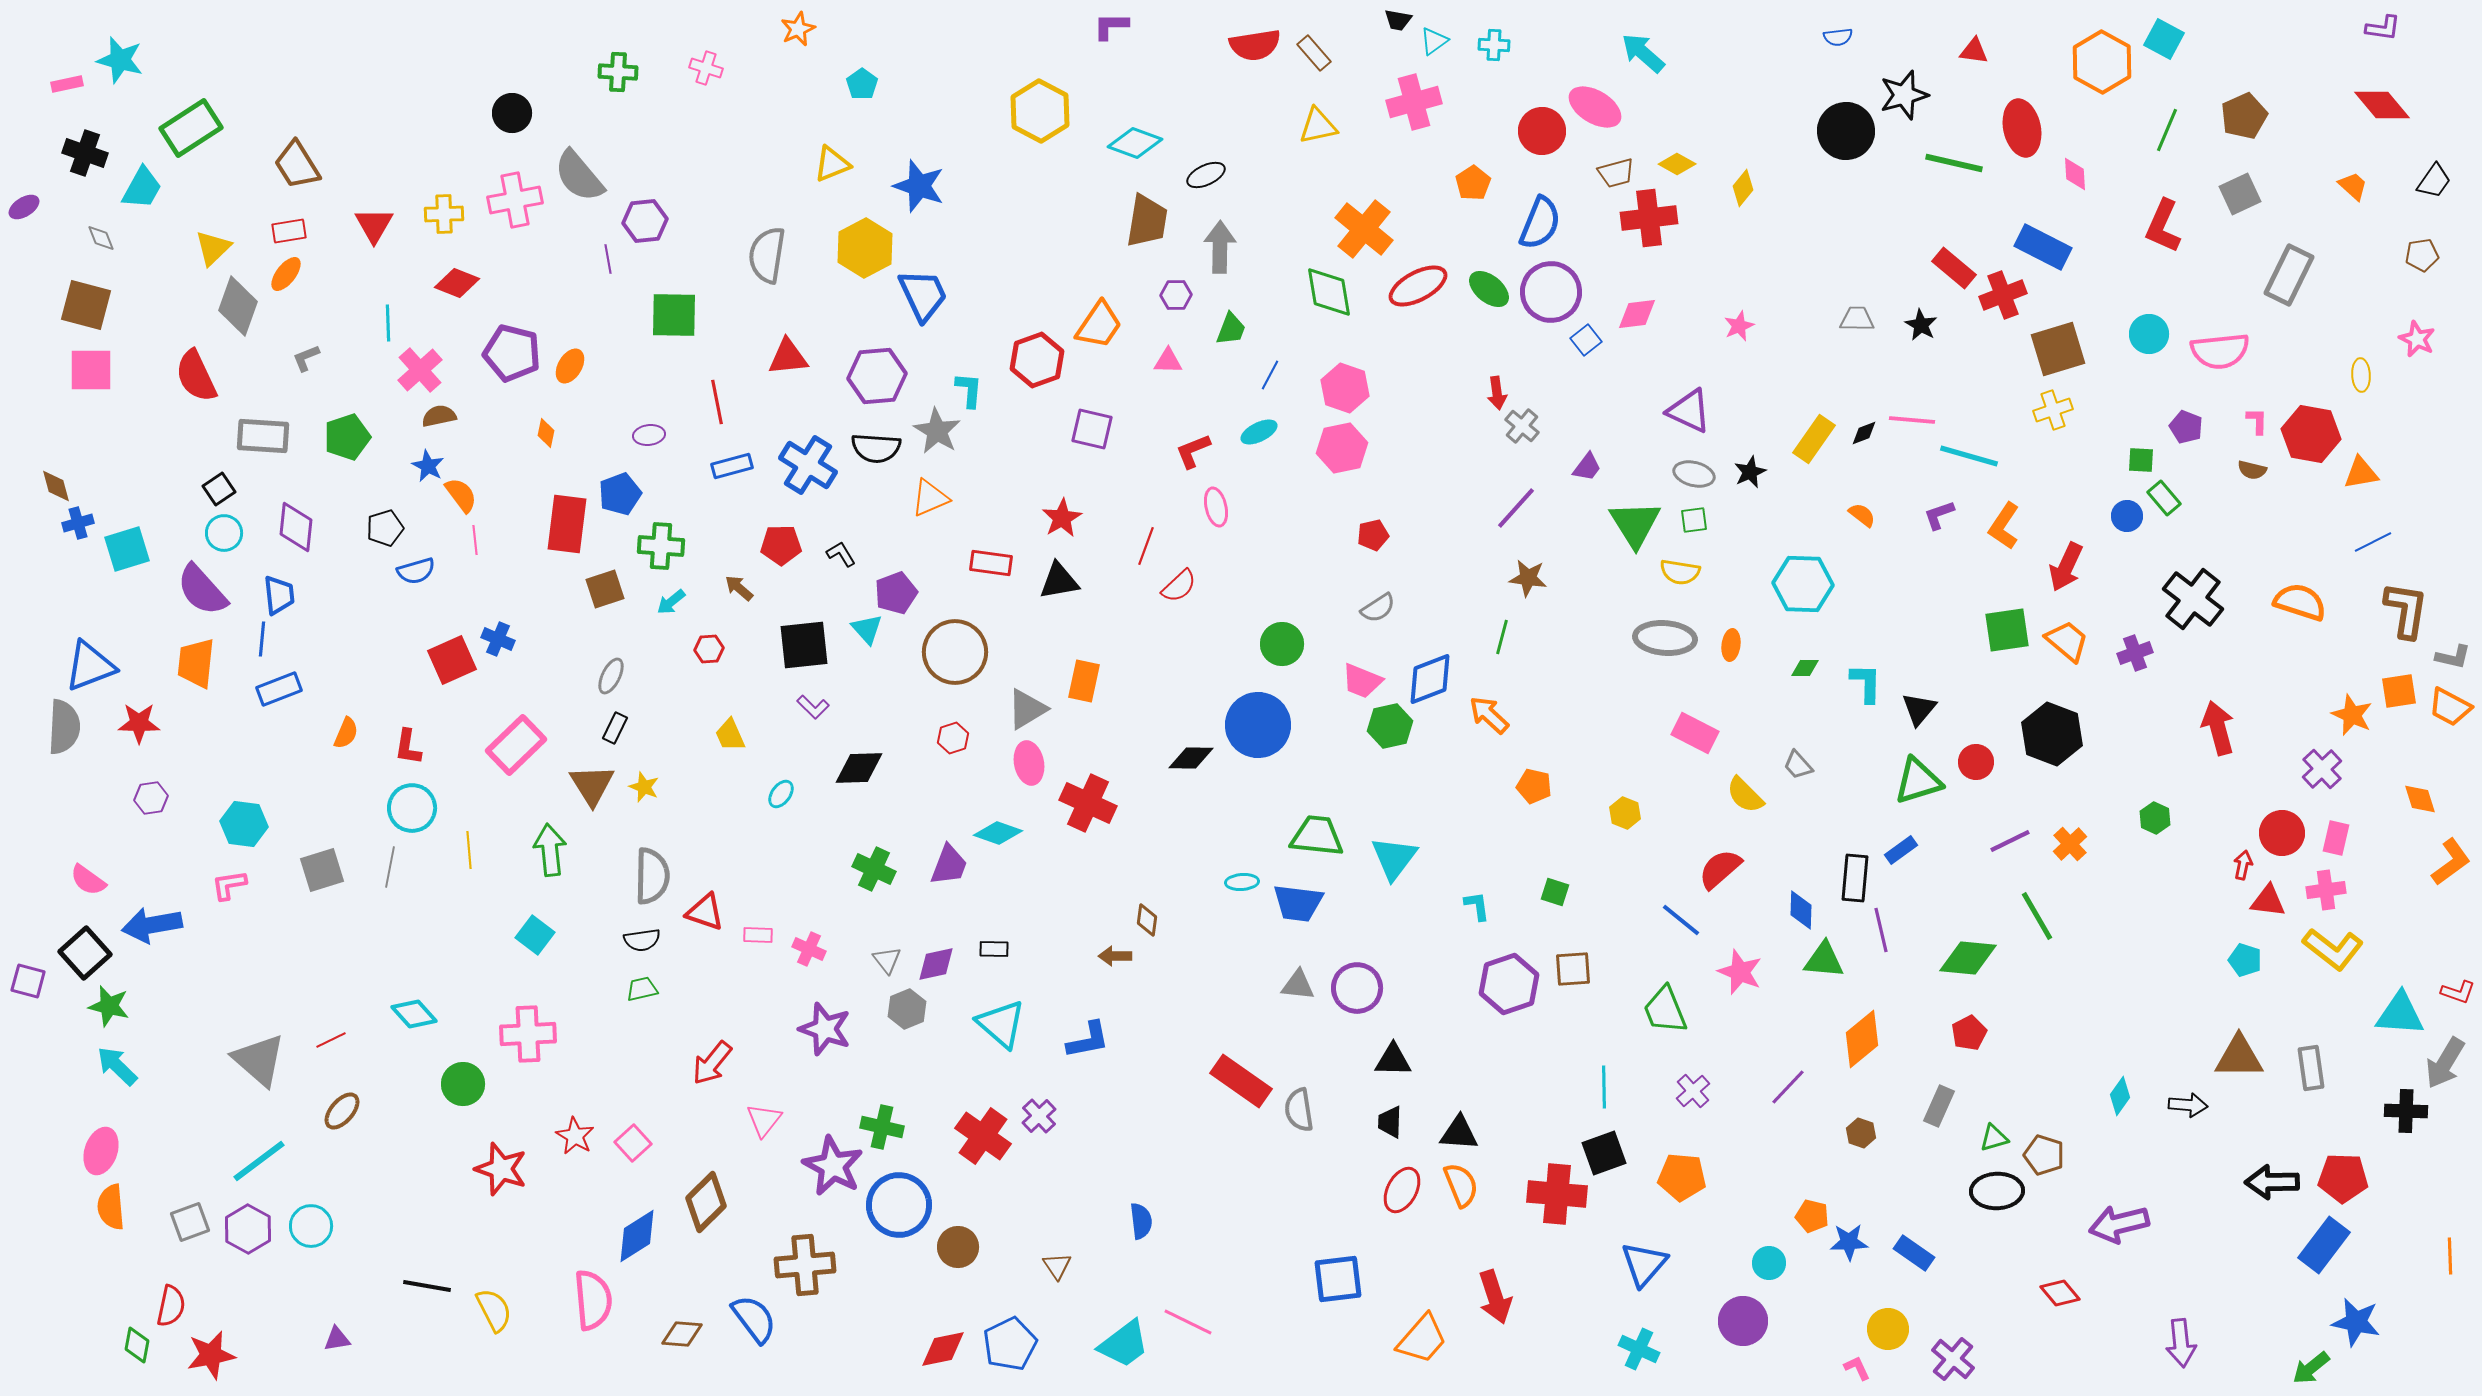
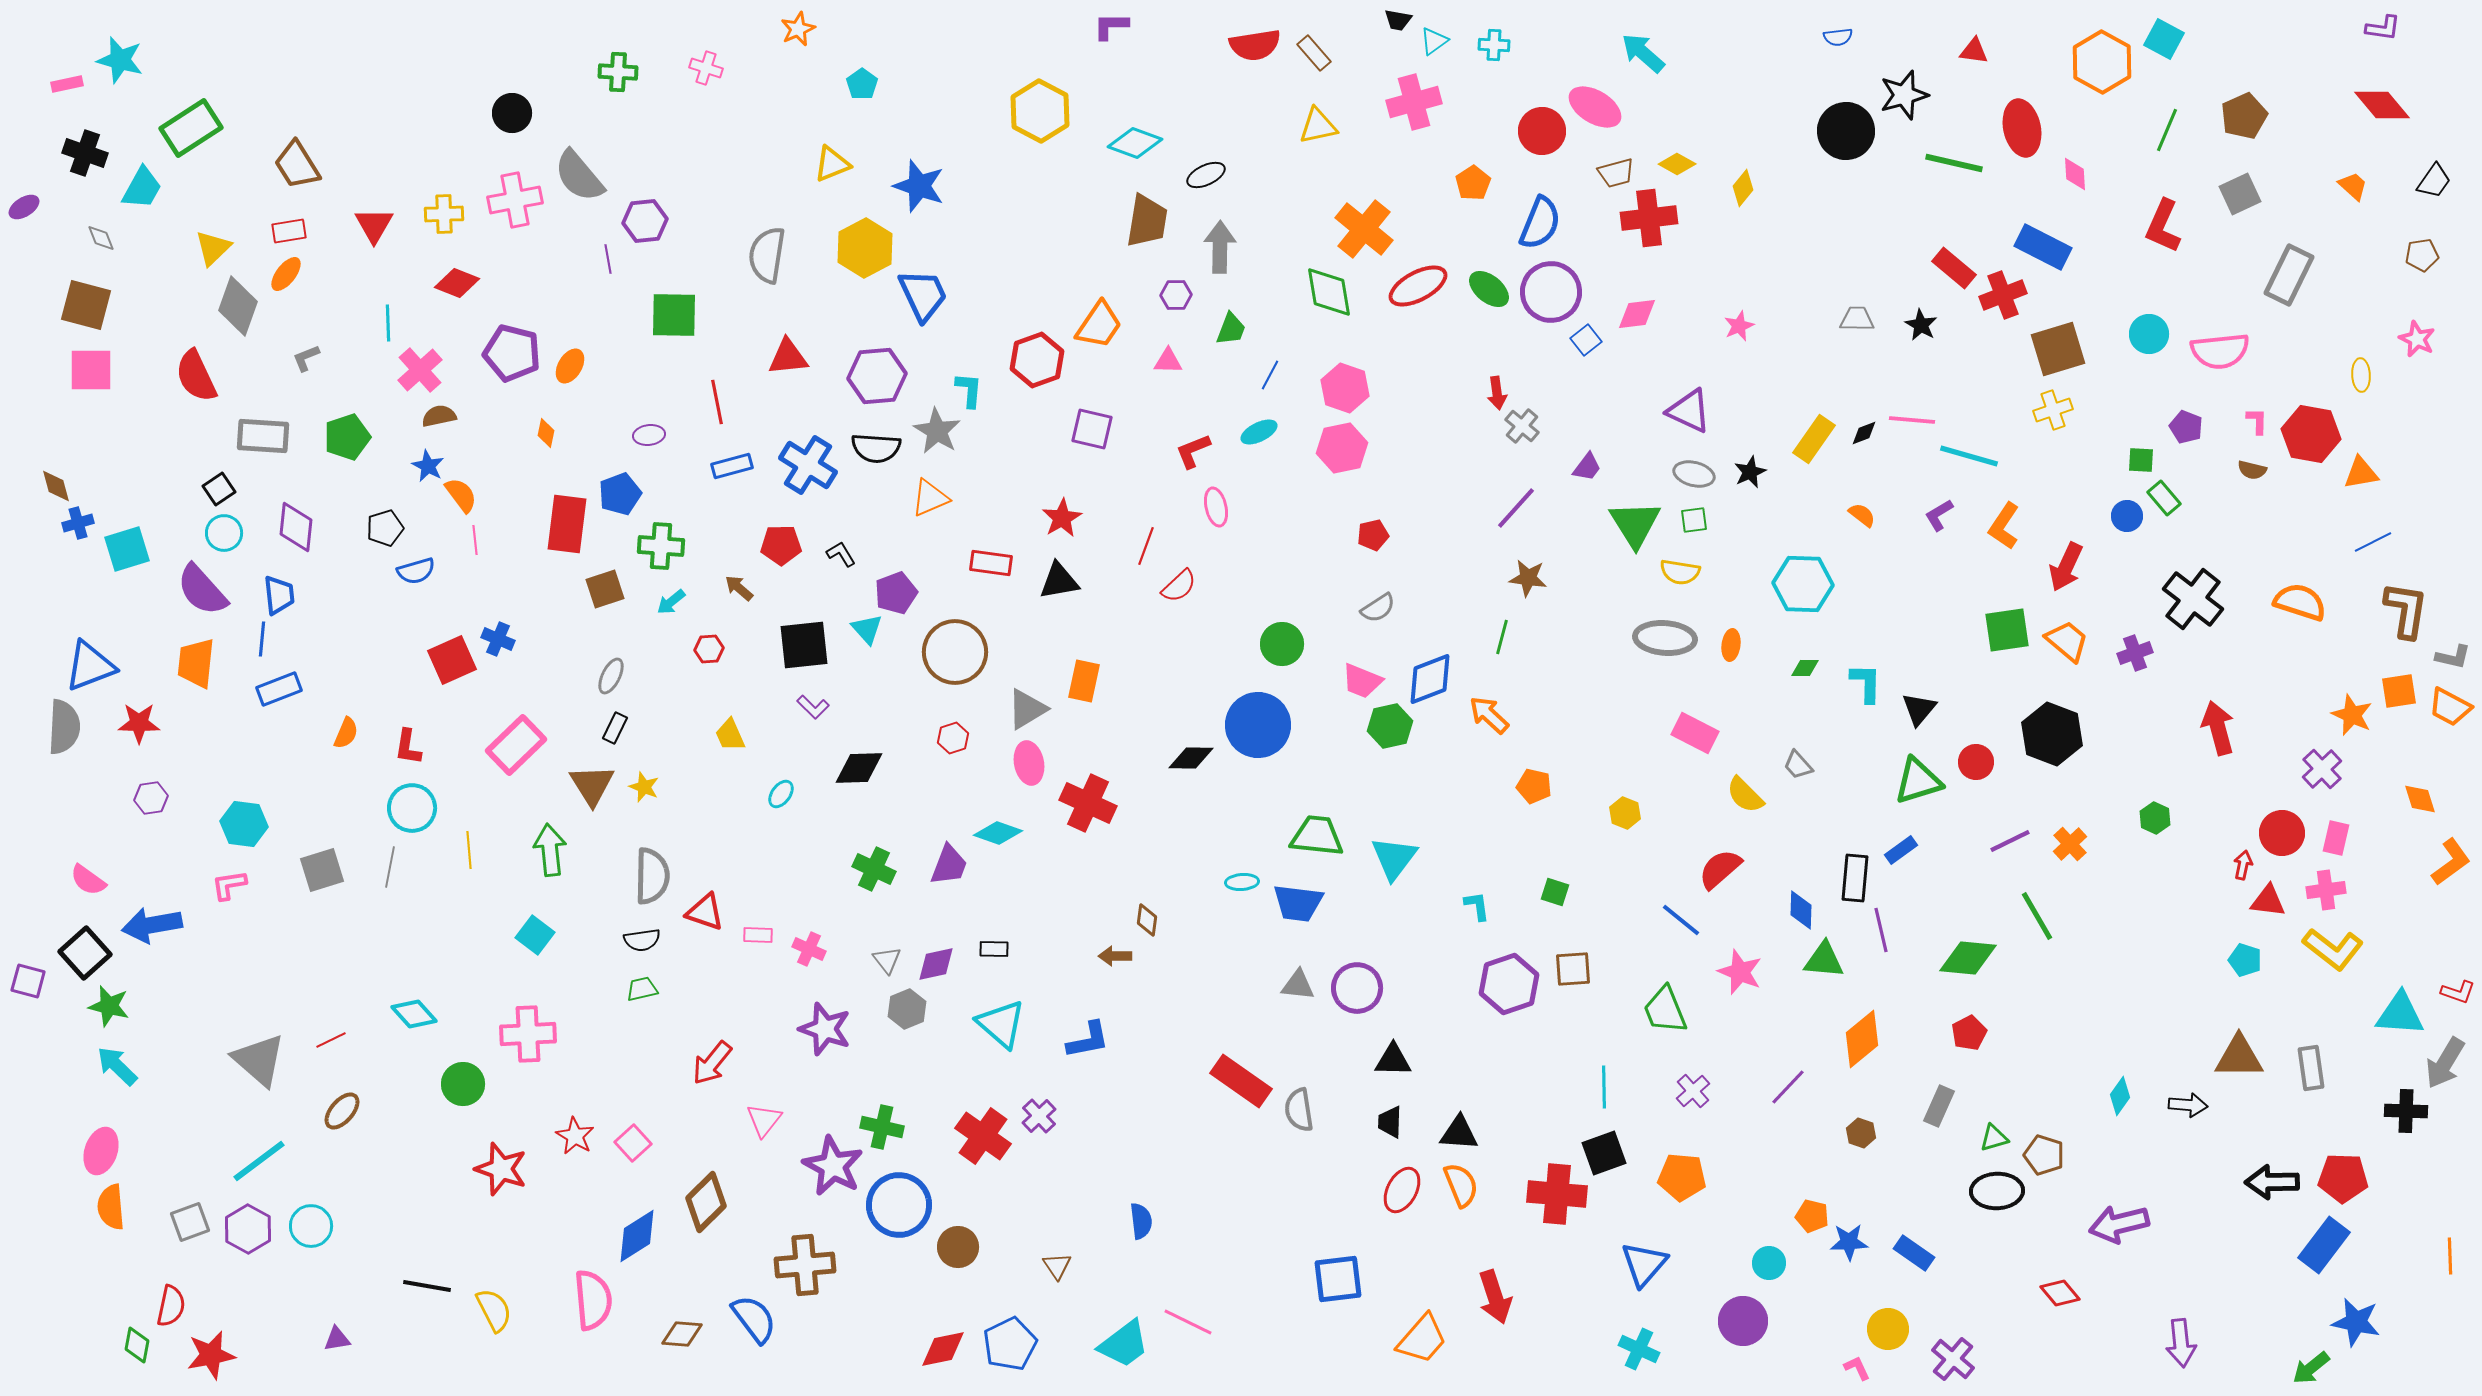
purple L-shape at (1939, 515): rotated 12 degrees counterclockwise
